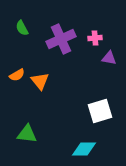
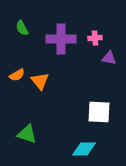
purple cross: rotated 24 degrees clockwise
white square: moved 1 px left, 1 px down; rotated 20 degrees clockwise
green triangle: rotated 10 degrees clockwise
